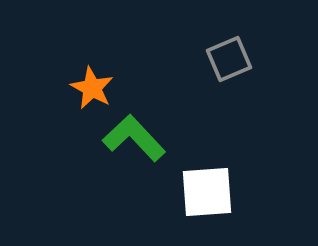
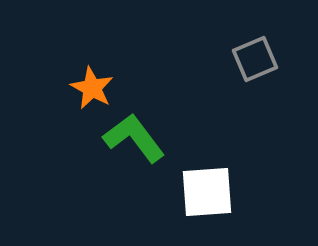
gray square: moved 26 px right
green L-shape: rotated 6 degrees clockwise
